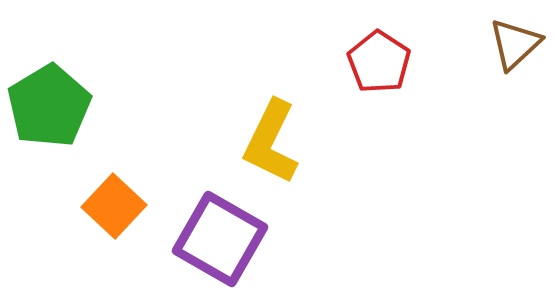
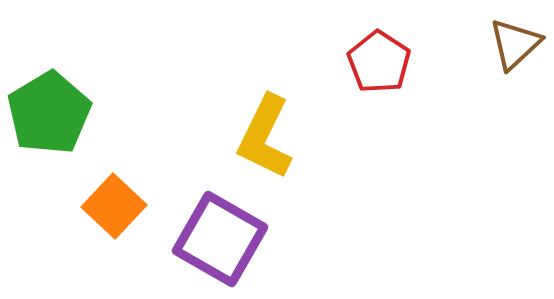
green pentagon: moved 7 px down
yellow L-shape: moved 6 px left, 5 px up
